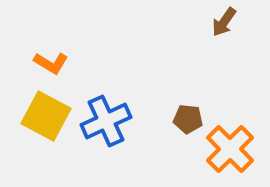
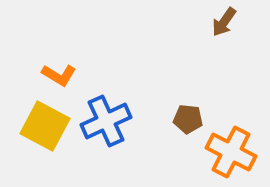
orange L-shape: moved 8 px right, 12 px down
yellow square: moved 1 px left, 10 px down
orange cross: moved 1 px right, 3 px down; rotated 18 degrees counterclockwise
